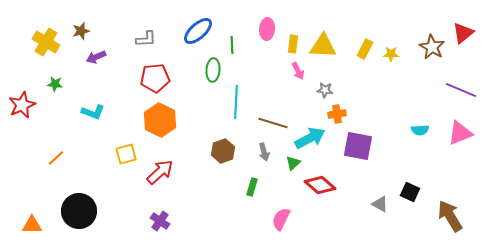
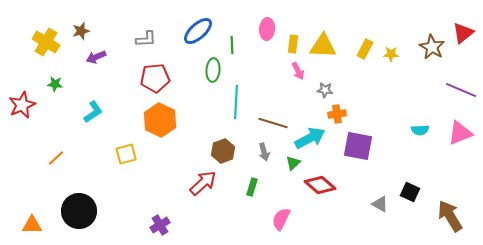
cyan L-shape at (93, 112): rotated 55 degrees counterclockwise
red arrow at (160, 172): moved 43 px right, 11 px down
purple cross at (160, 221): moved 4 px down; rotated 24 degrees clockwise
